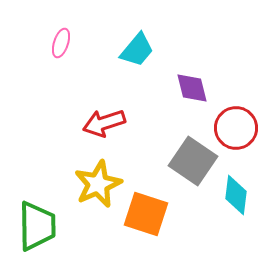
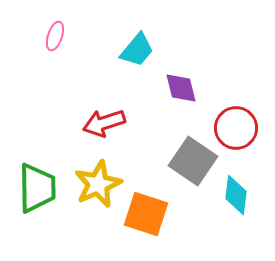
pink ellipse: moved 6 px left, 7 px up
purple diamond: moved 11 px left
green trapezoid: moved 38 px up
